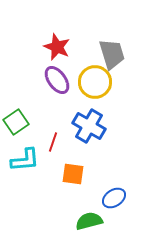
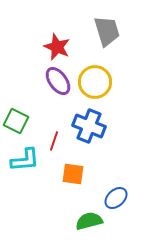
gray trapezoid: moved 5 px left, 23 px up
purple ellipse: moved 1 px right, 1 px down
green square: moved 1 px up; rotated 30 degrees counterclockwise
blue cross: rotated 8 degrees counterclockwise
red line: moved 1 px right, 1 px up
blue ellipse: moved 2 px right; rotated 10 degrees counterclockwise
